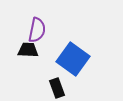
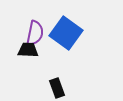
purple semicircle: moved 2 px left, 3 px down
blue square: moved 7 px left, 26 px up
